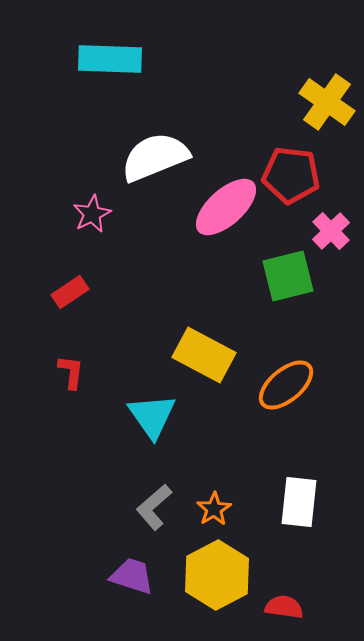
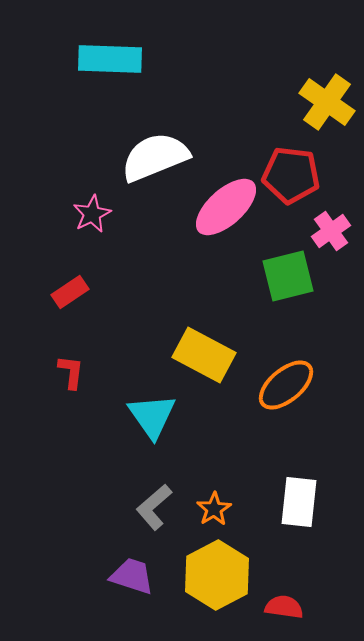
pink cross: rotated 9 degrees clockwise
